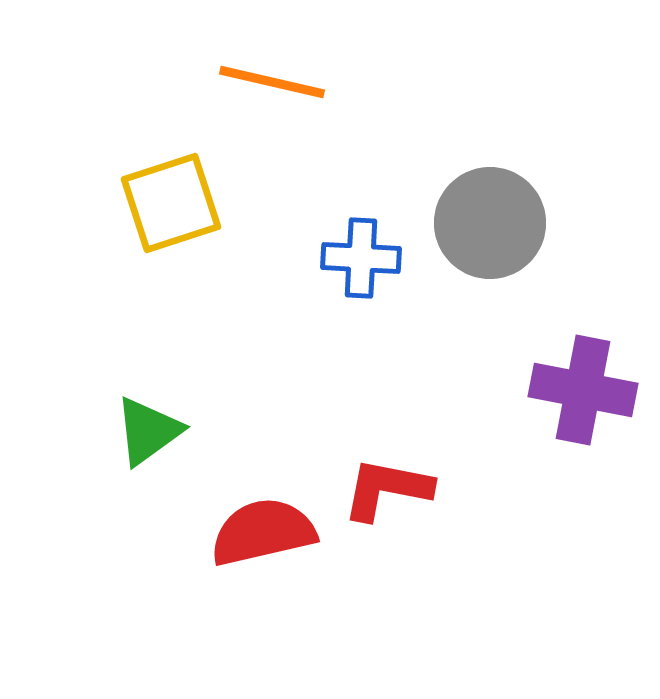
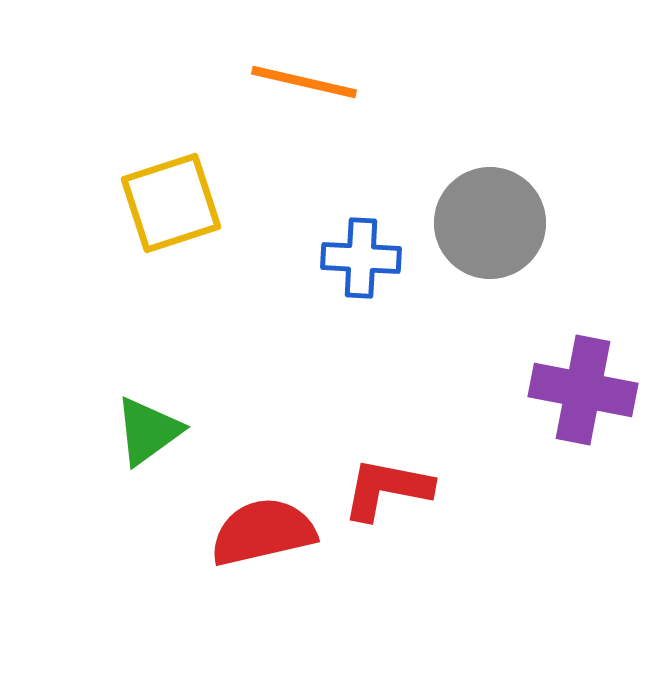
orange line: moved 32 px right
